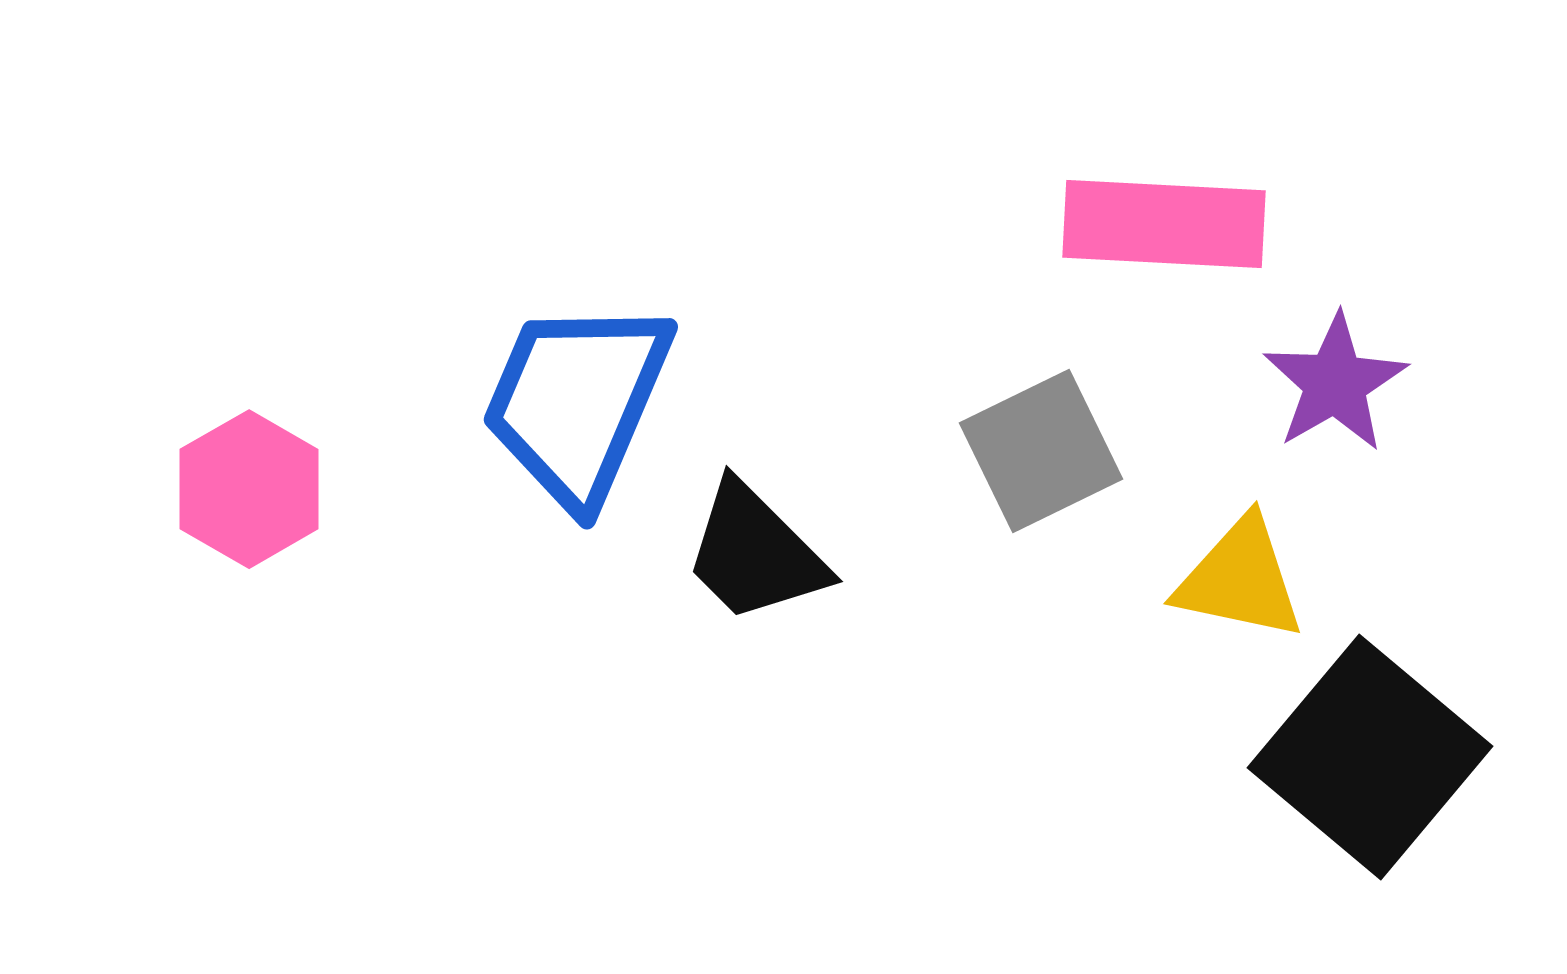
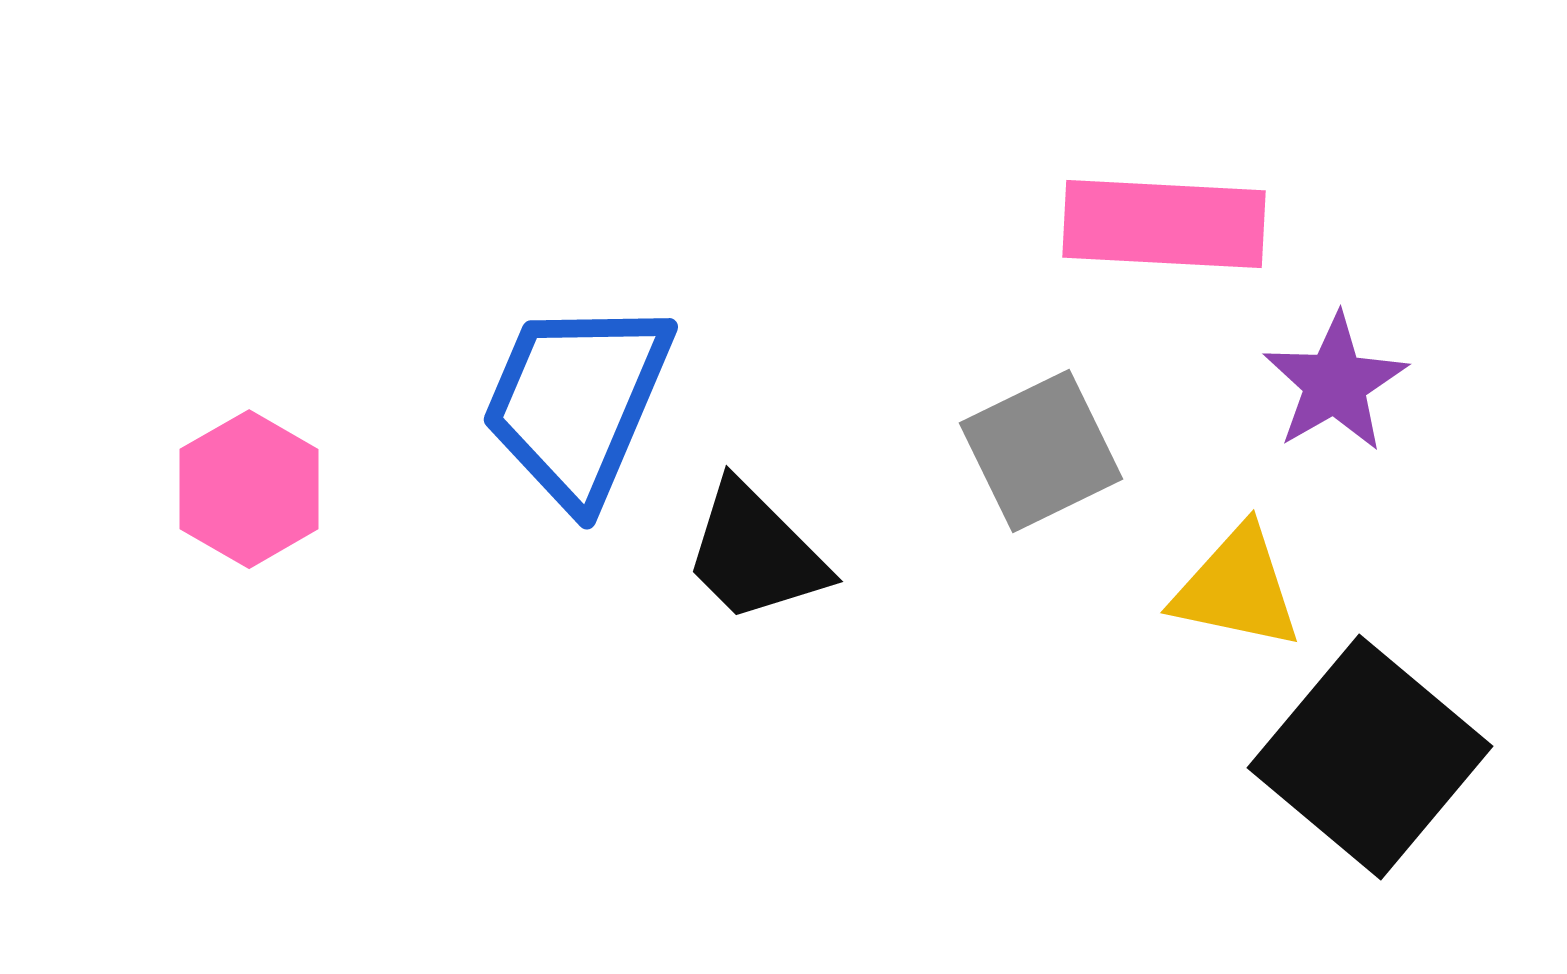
yellow triangle: moved 3 px left, 9 px down
